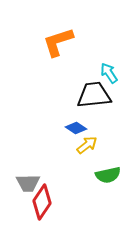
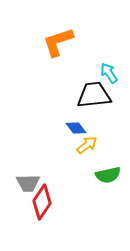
blue diamond: rotated 20 degrees clockwise
